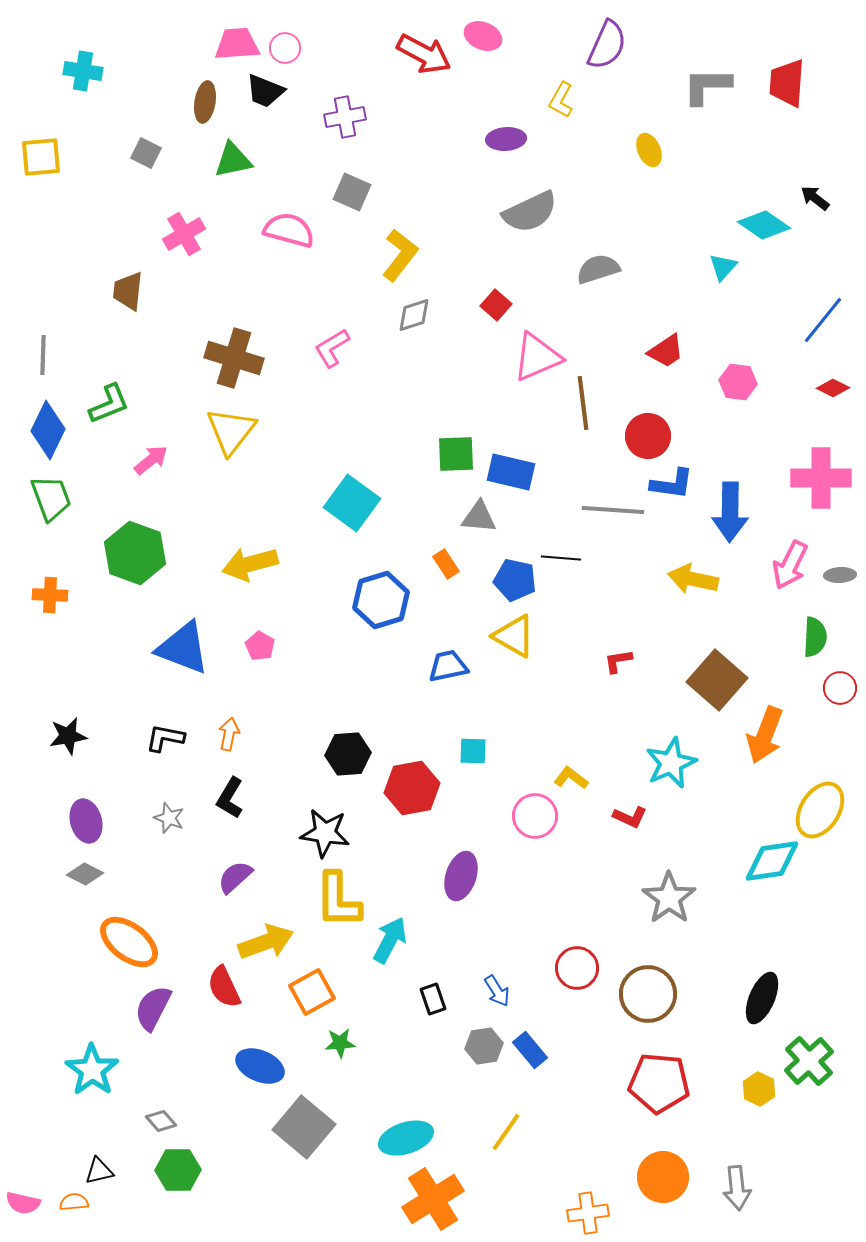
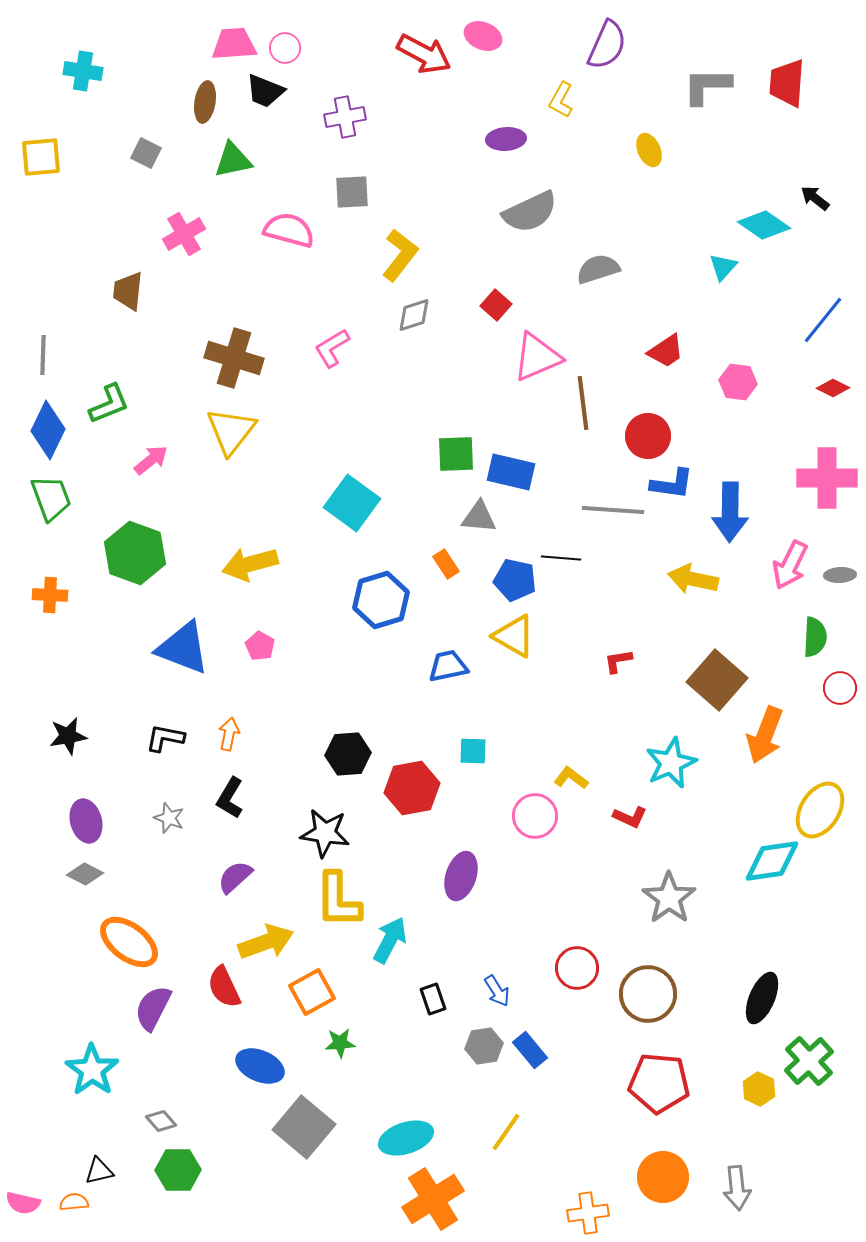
pink trapezoid at (237, 44): moved 3 px left
gray square at (352, 192): rotated 27 degrees counterclockwise
pink cross at (821, 478): moved 6 px right
